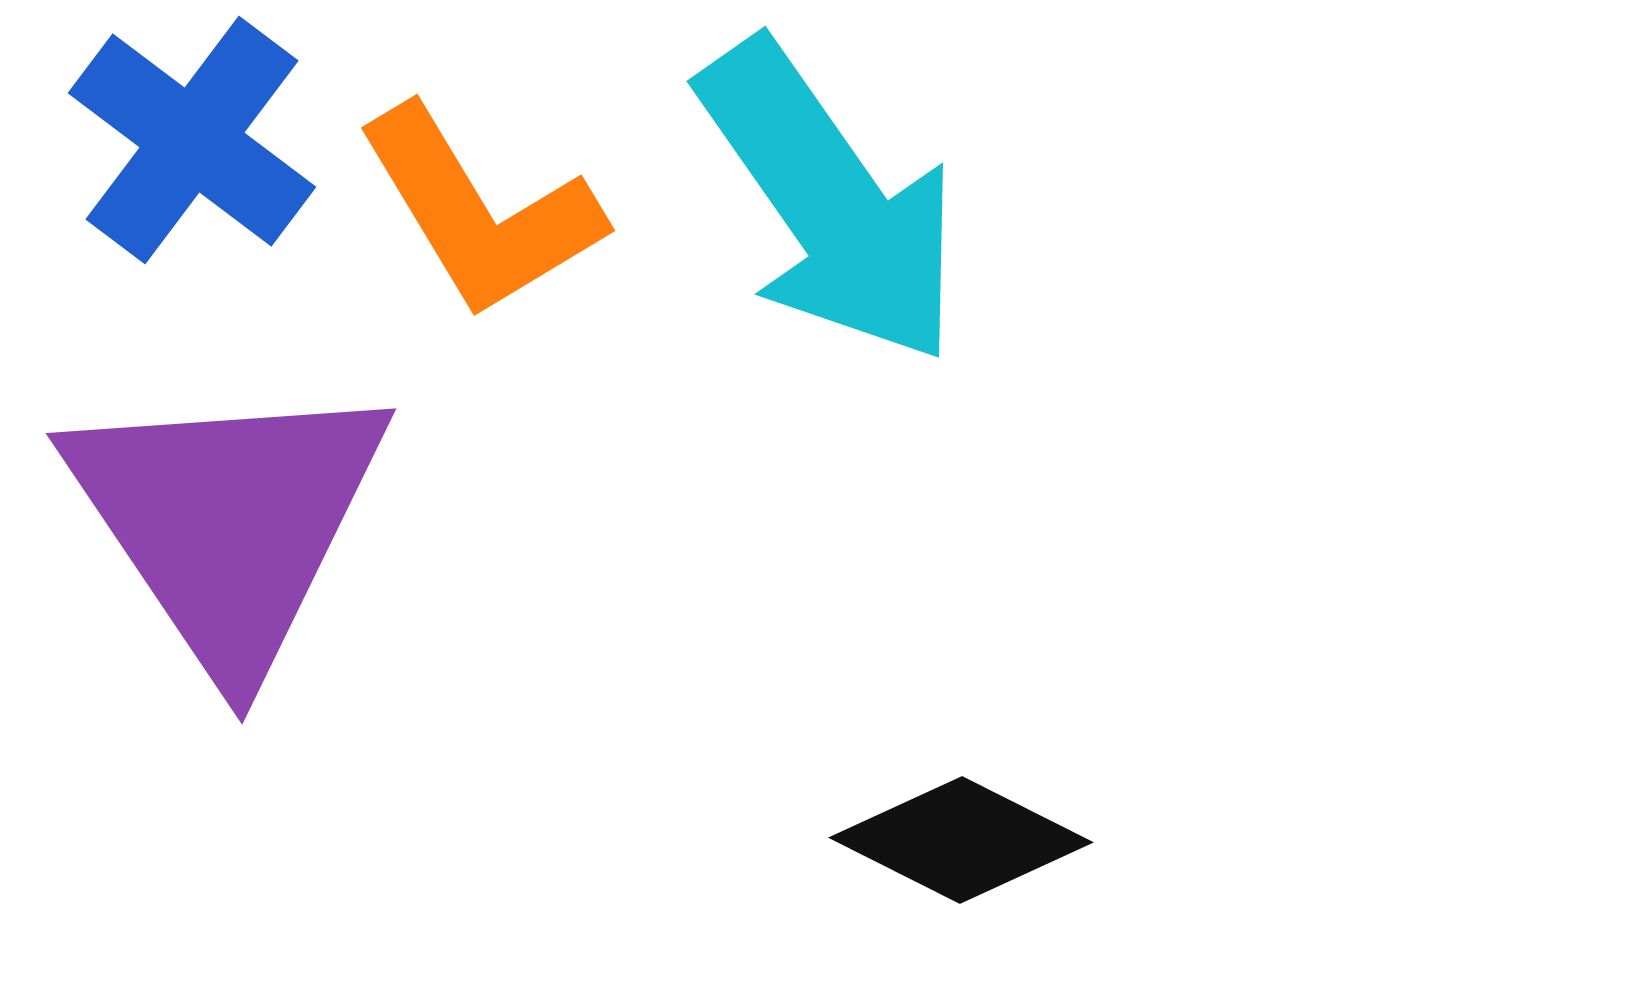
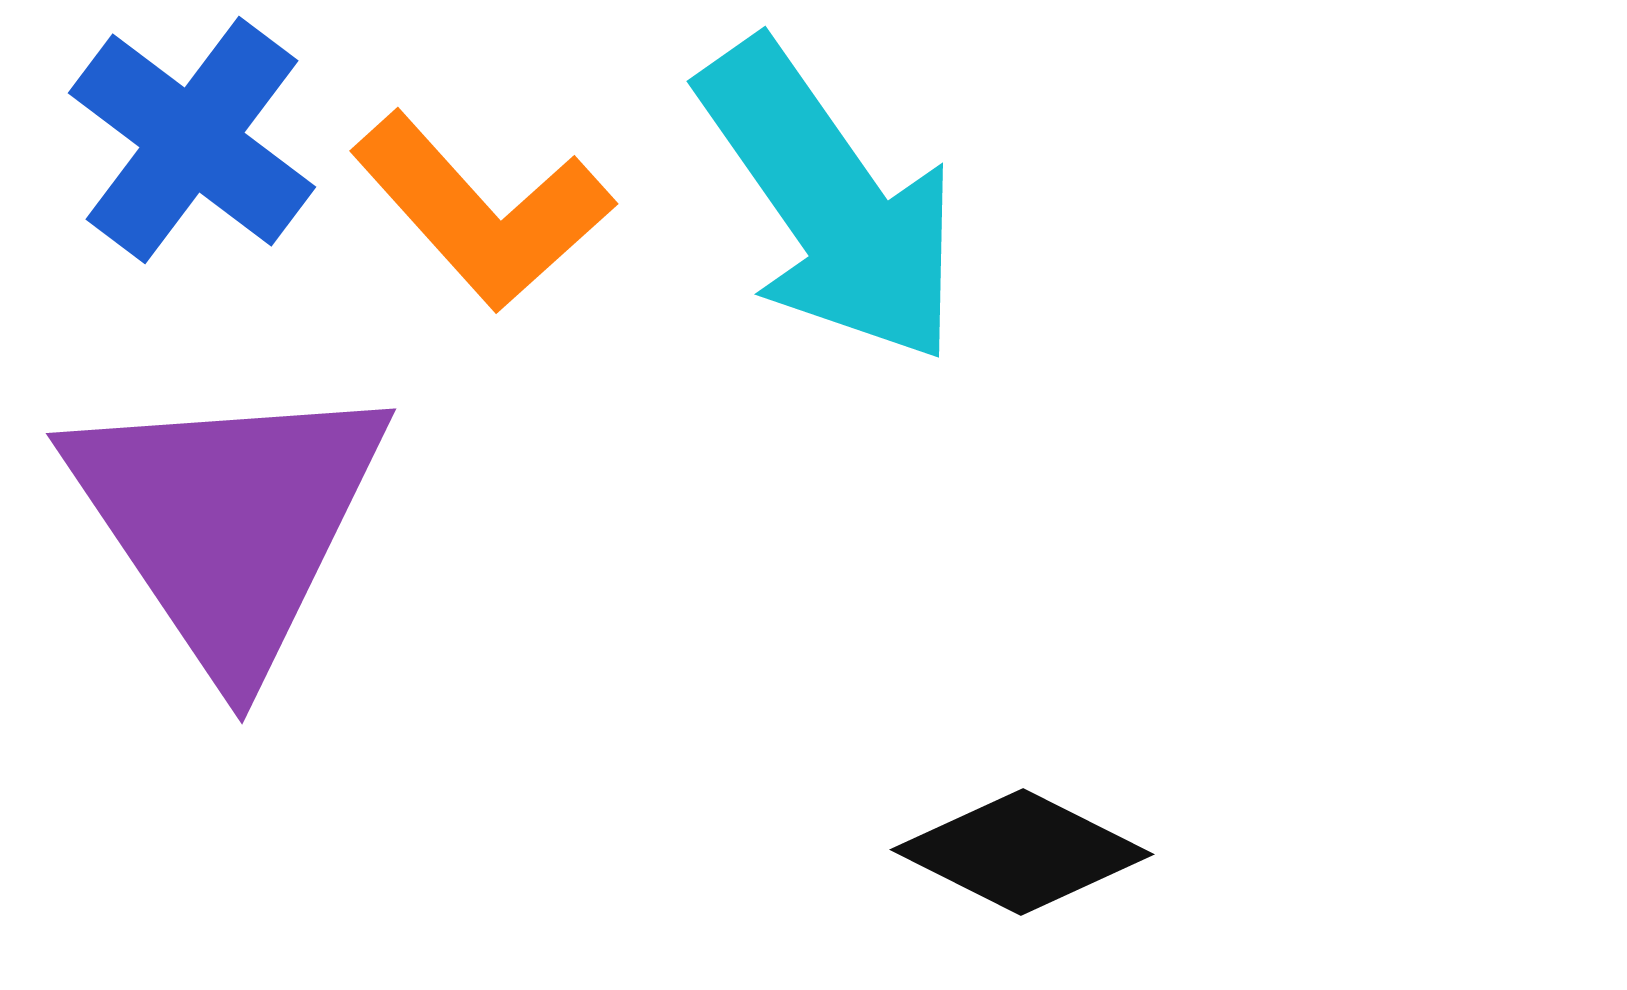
orange L-shape: moved 2 px right, 1 px up; rotated 11 degrees counterclockwise
black diamond: moved 61 px right, 12 px down
